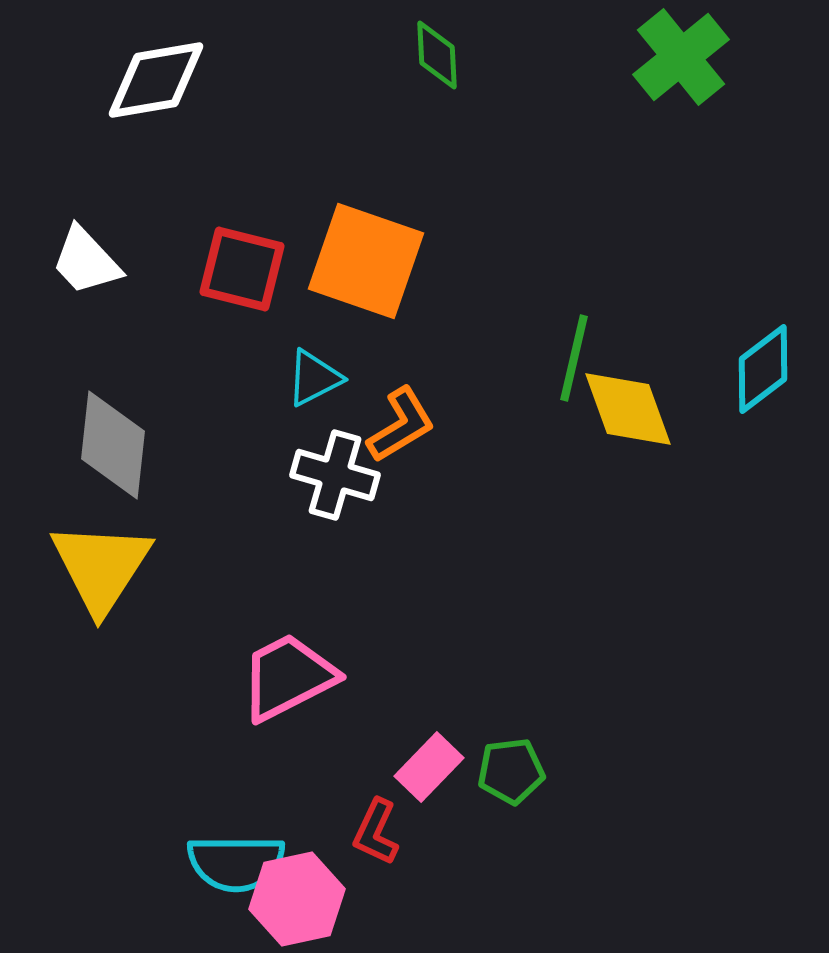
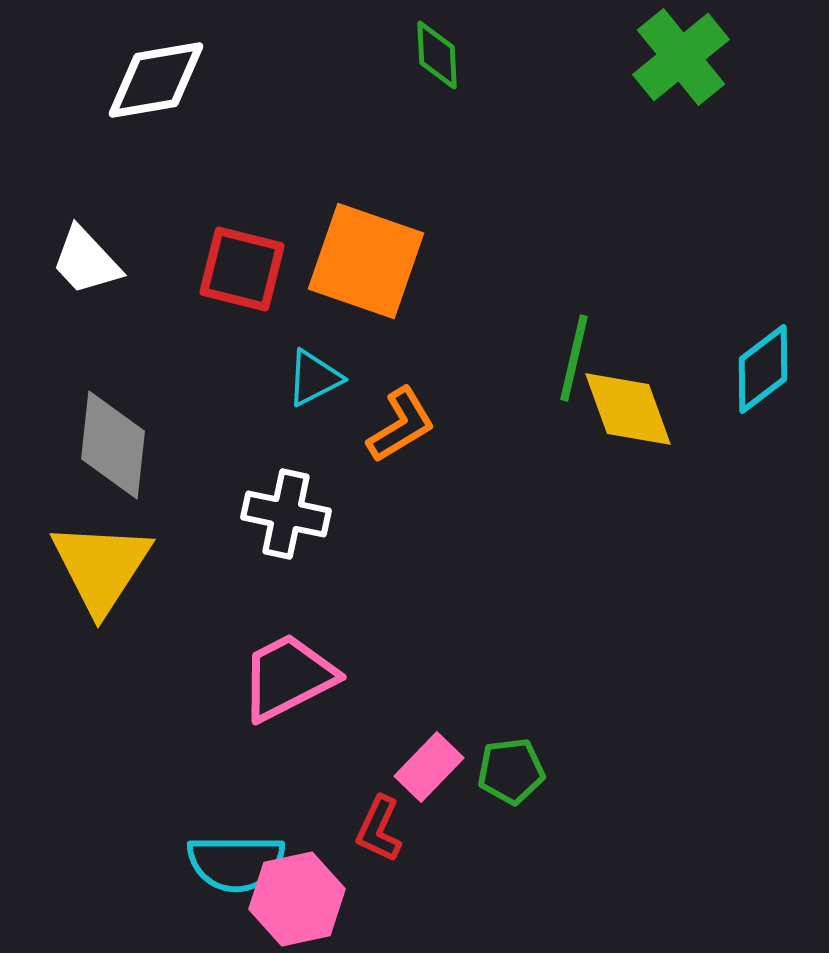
white cross: moved 49 px left, 39 px down; rotated 4 degrees counterclockwise
red L-shape: moved 3 px right, 3 px up
